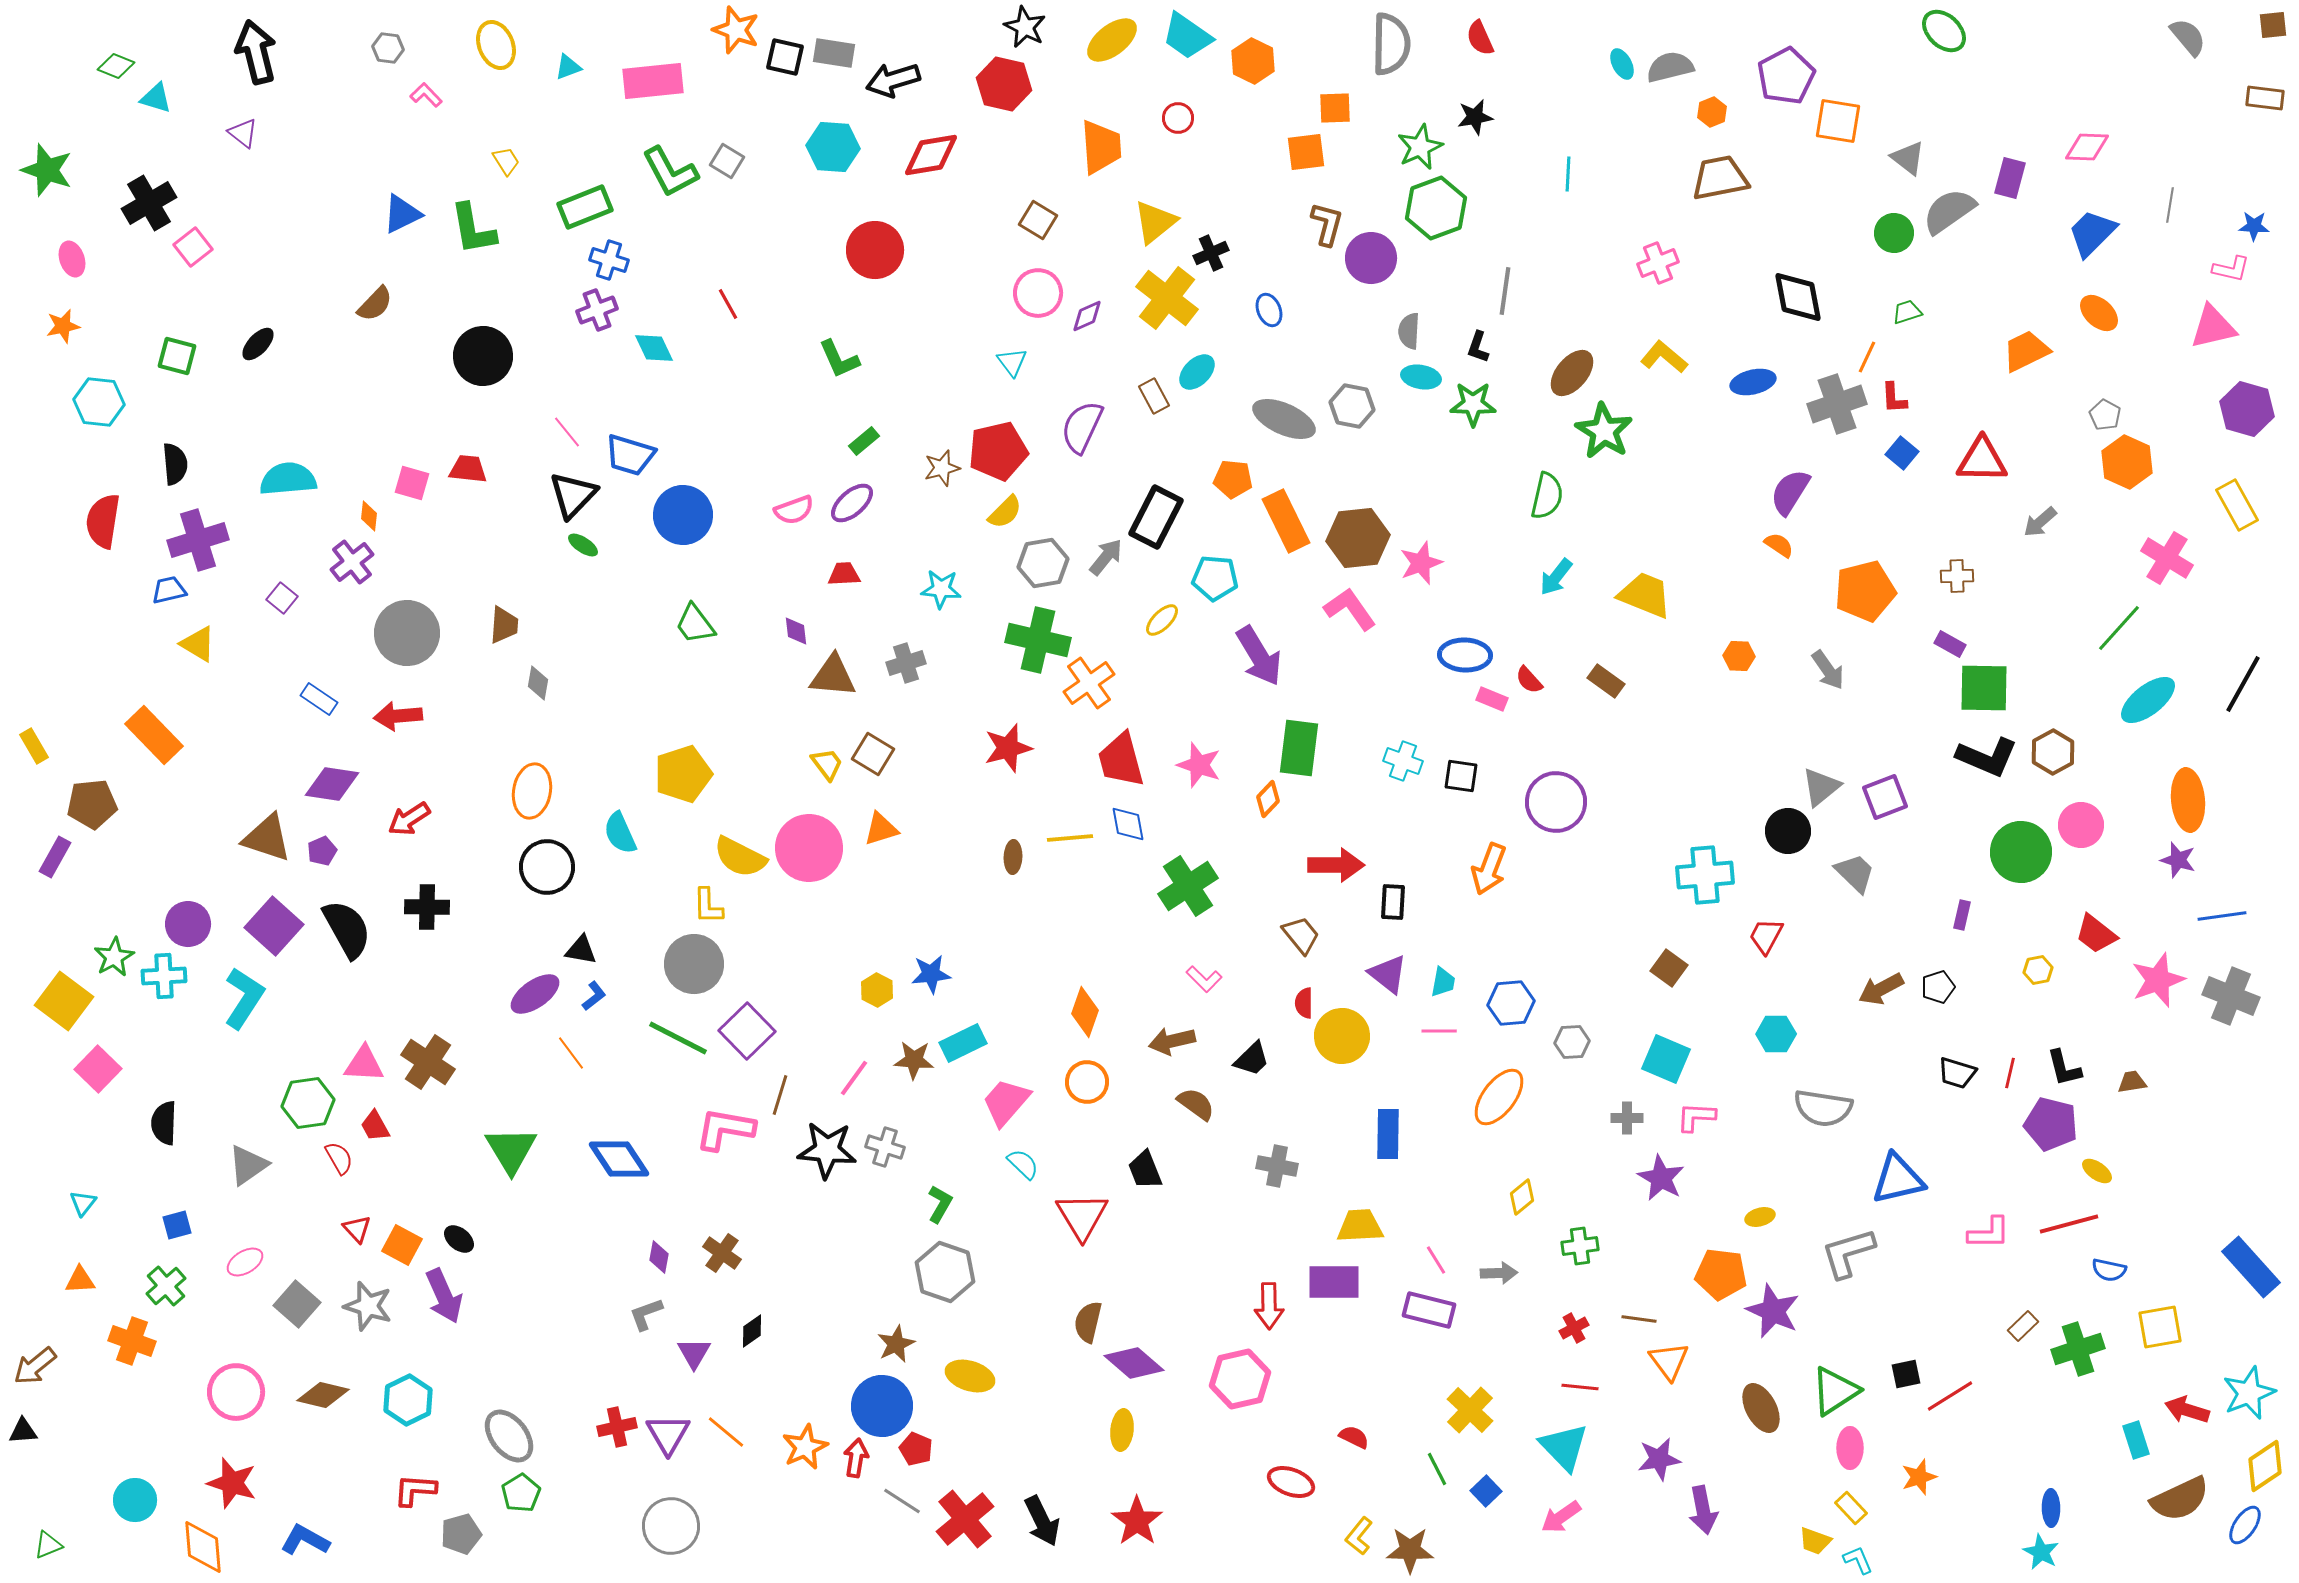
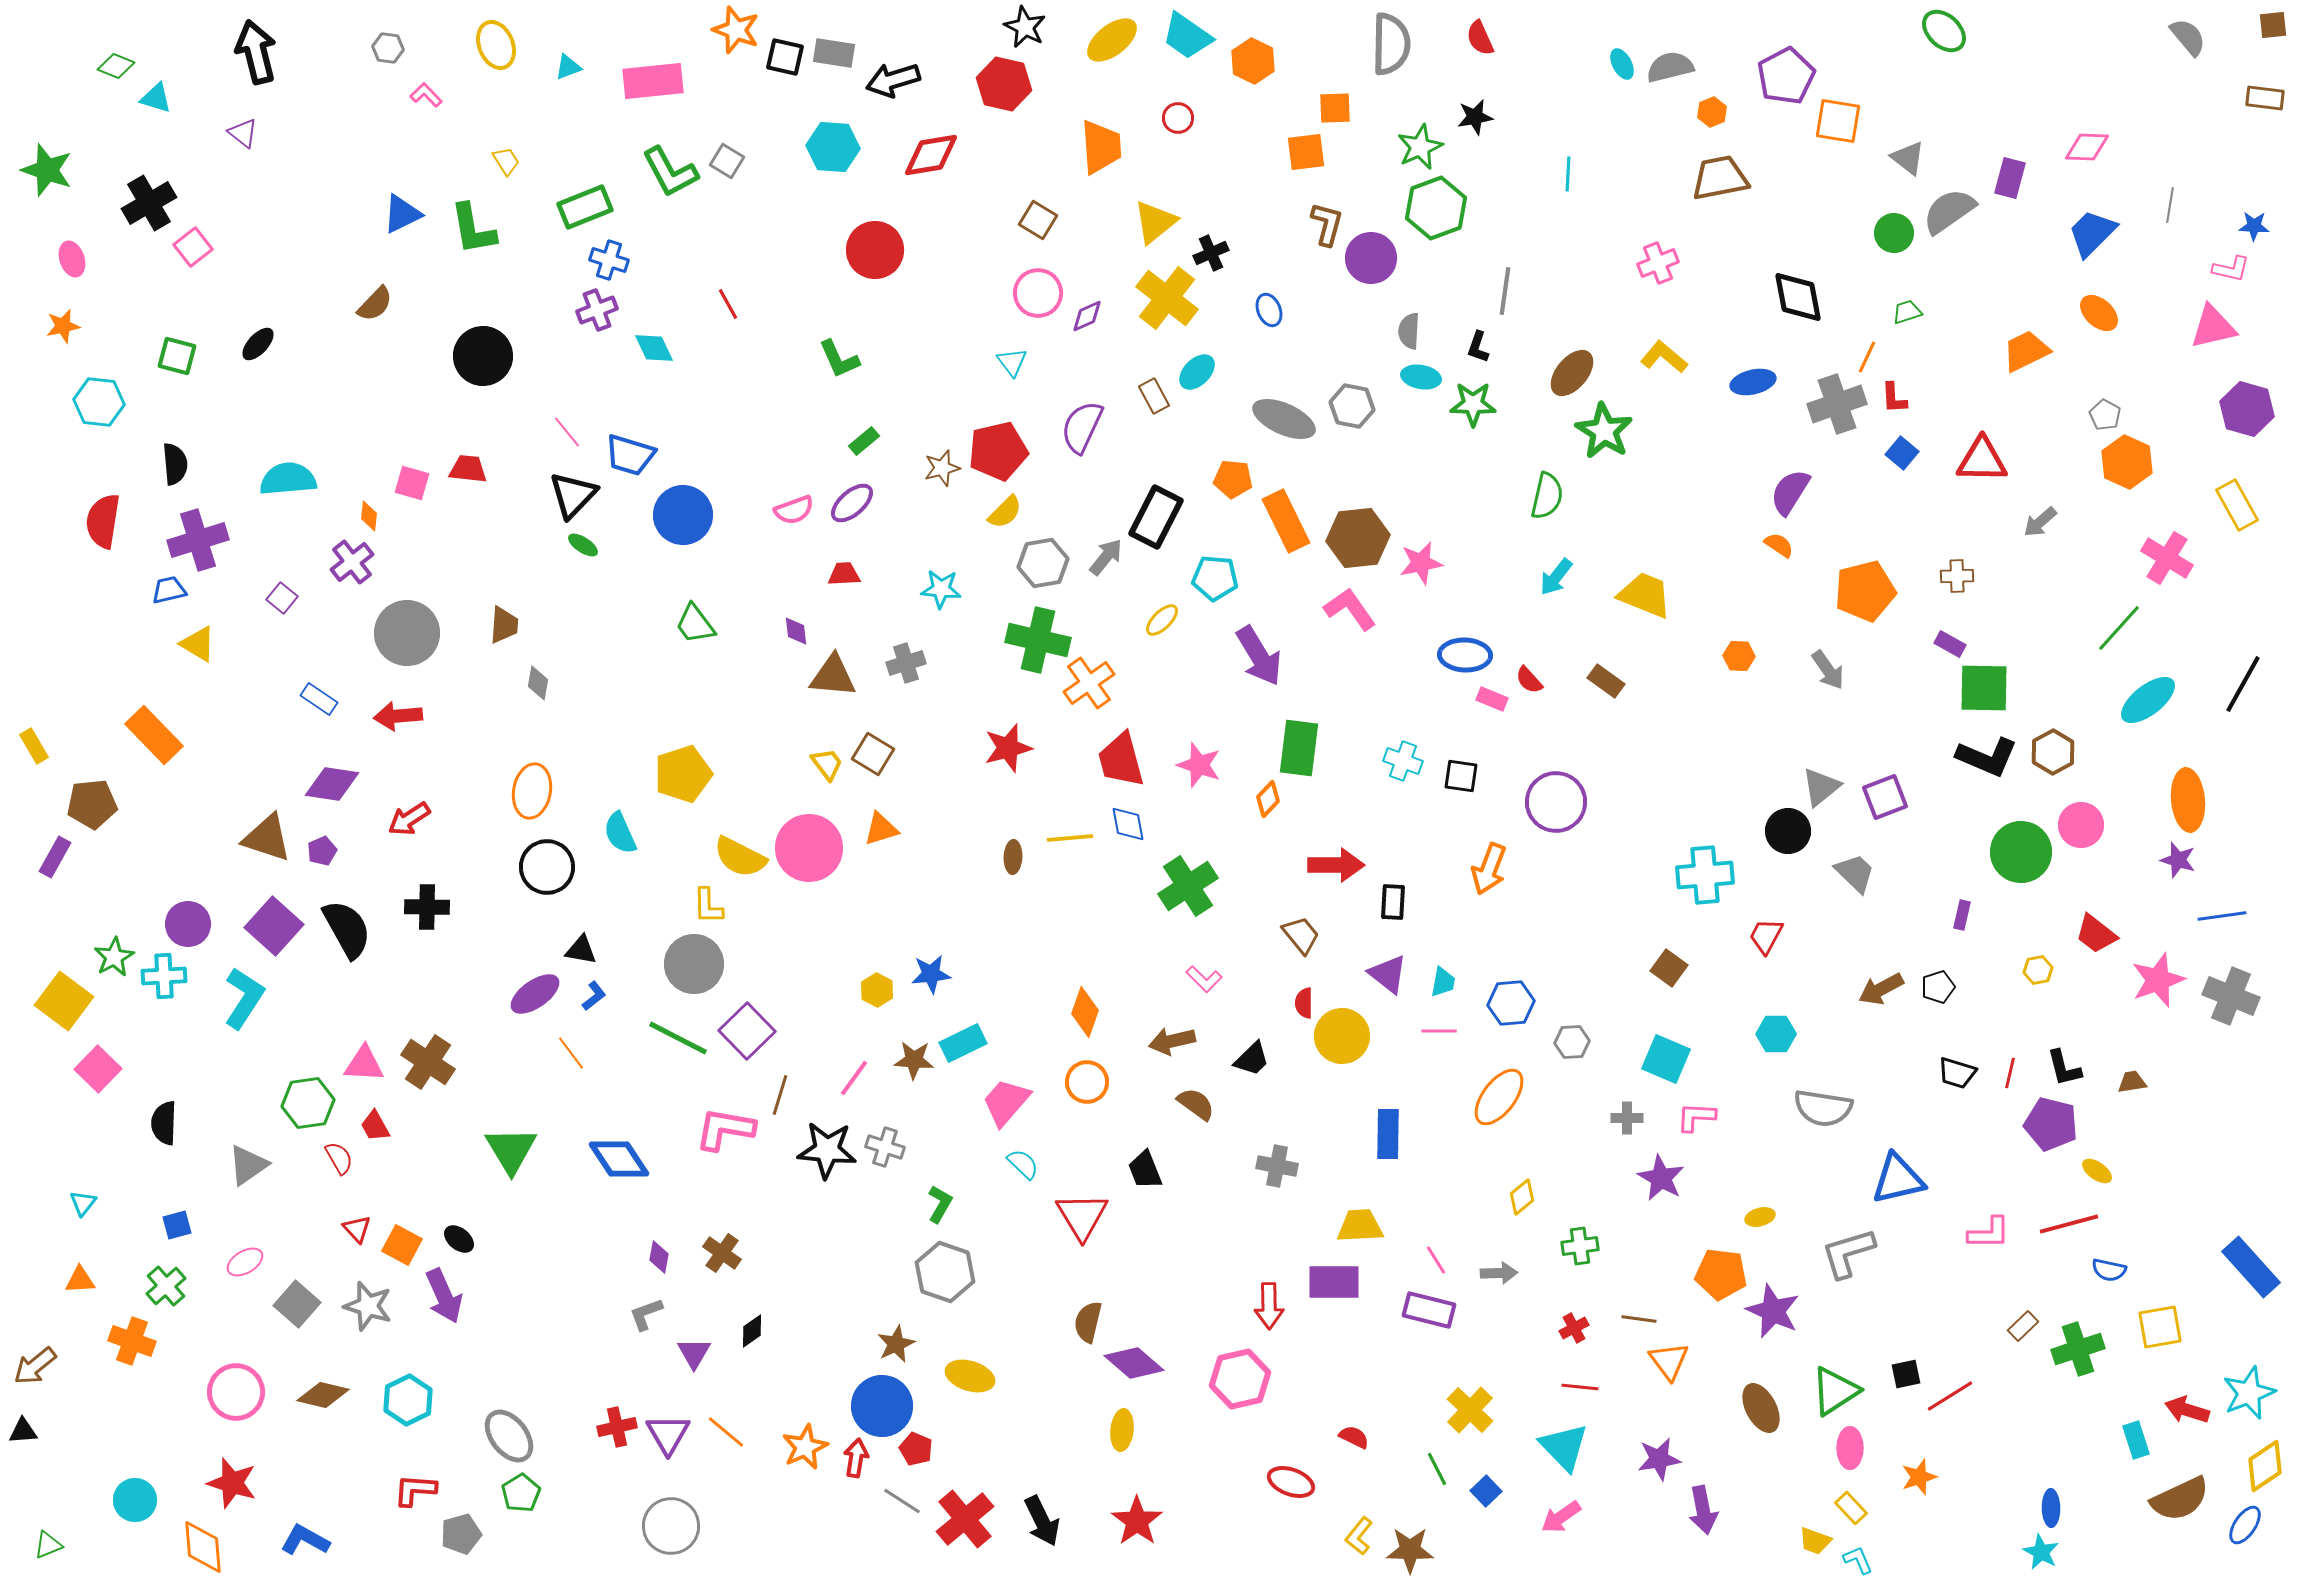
pink star at (1421, 563): rotated 9 degrees clockwise
